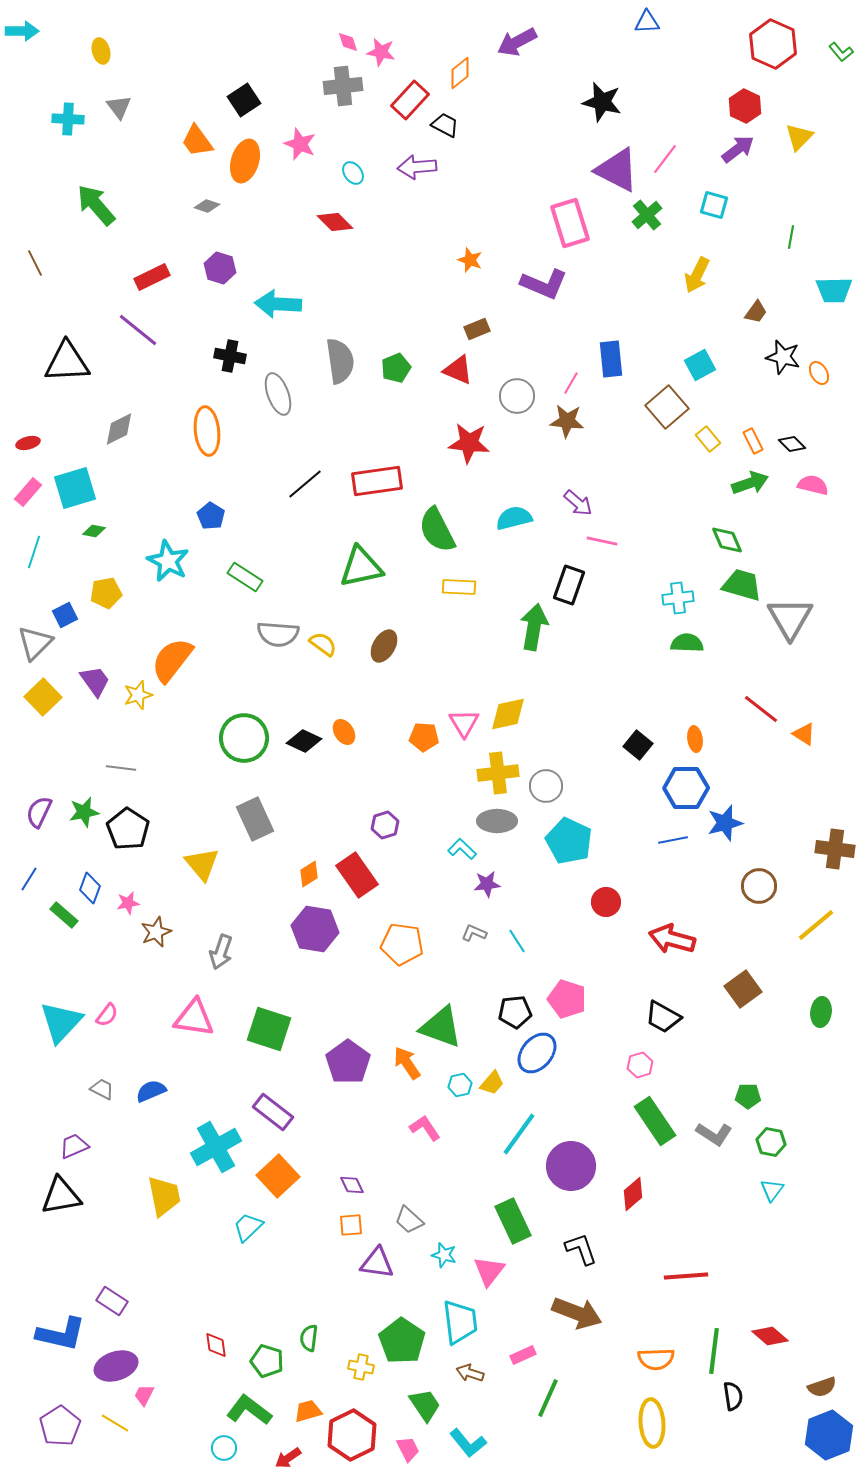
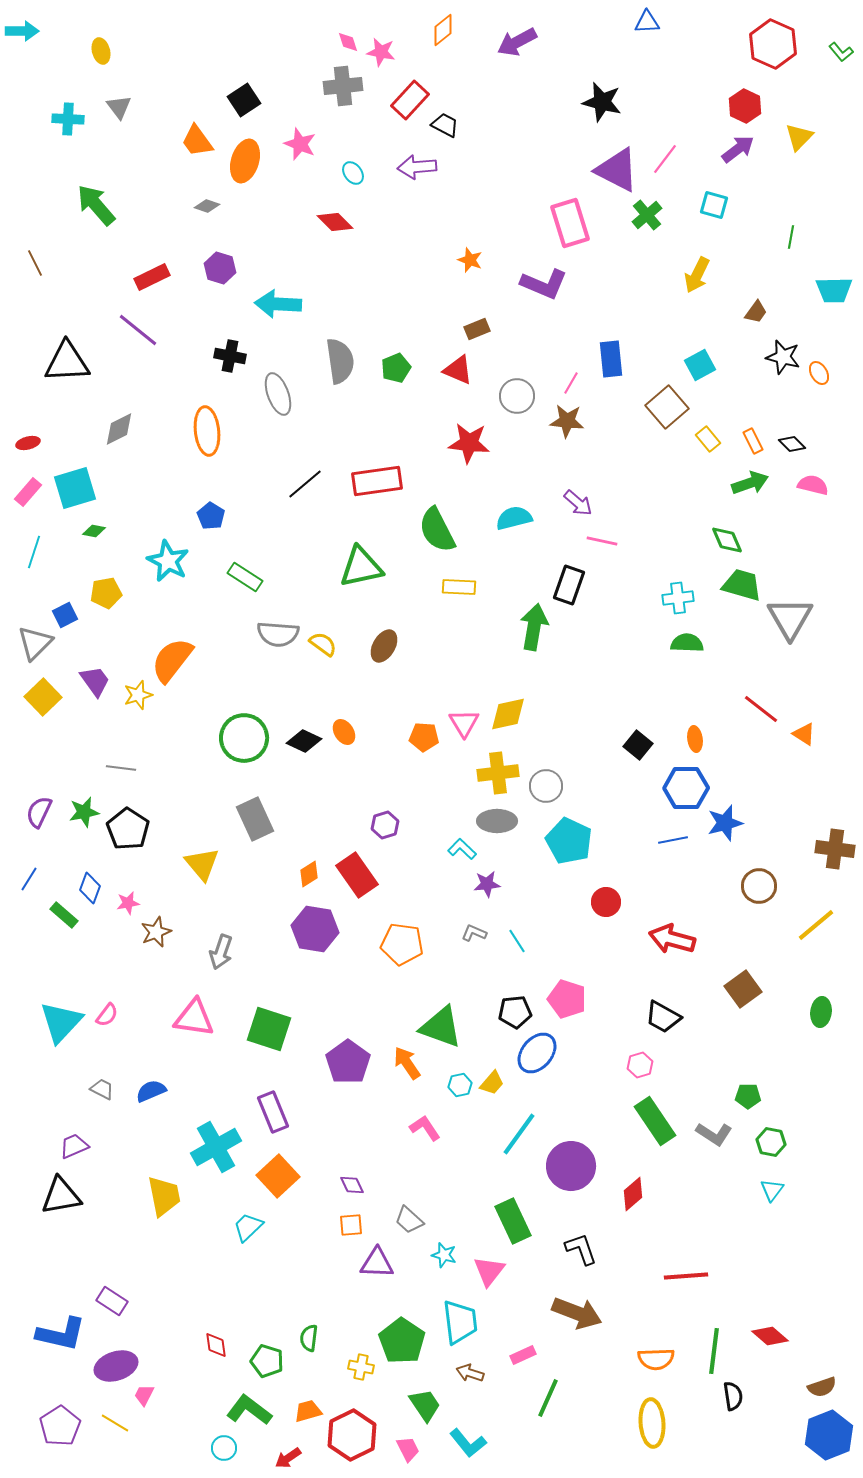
orange diamond at (460, 73): moved 17 px left, 43 px up
purple rectangle at (273, 1112): rotated 30 degrees clockwise
purple triangle at (377, 1263): rotated 6 degrees counterclockwise
